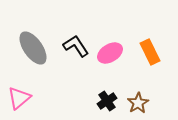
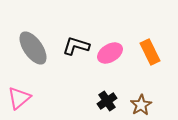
black L-shape: rotated 40 degrees counterclockwise
brown star: moved 3 px right, 2 px down
